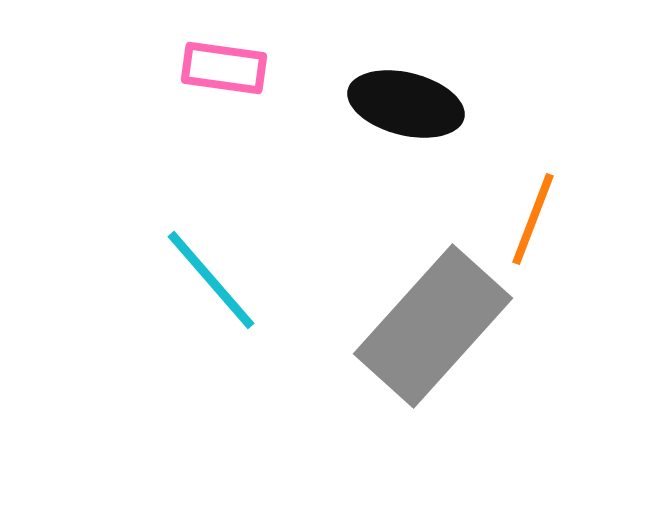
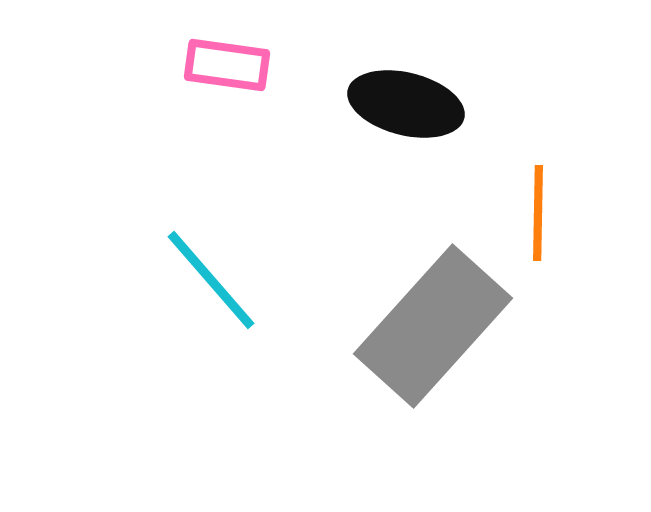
pink rectangle: moved 3 px right, 3 px up
orange line: moved 5 px right, 6 px up; rotated 20 degrees counterclockwise
